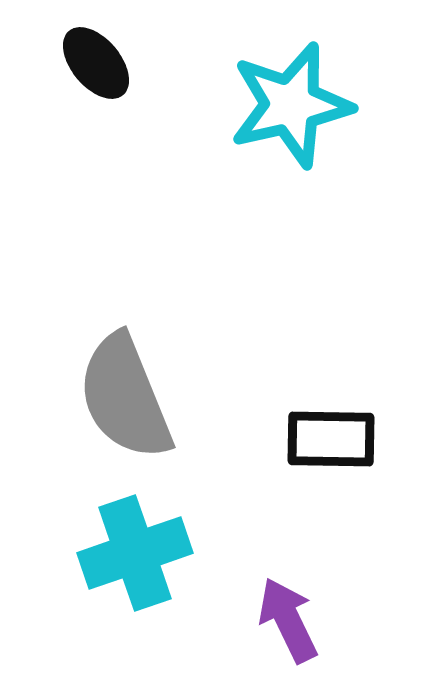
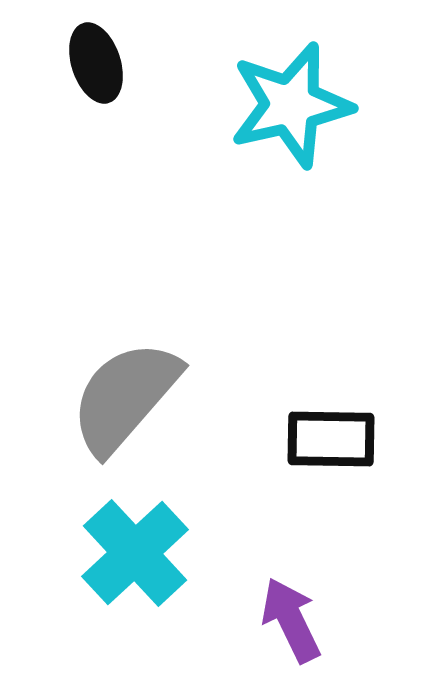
black ellipse: rotated 22 degrees clockwise
gray semicircle: rotated 63 degrees clockwise
cyan cross: rotated 24 degrees counterclockwise
purple arrow: moved 3 px right
